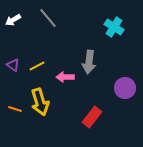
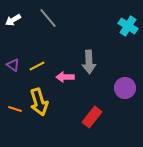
cyan cross: moved 14 px right, 1 px up
gray arrow: rotated 10 degrees counterclockwise
yellow arrow: moved 1 px left
